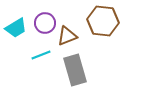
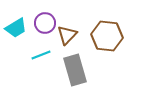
brown hexagon: moved 4 px right, 15 px down
brown triangle: moved 1 px up; rotated 25 degrees counterclockwise
